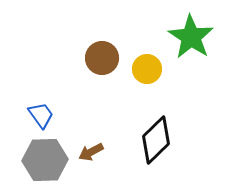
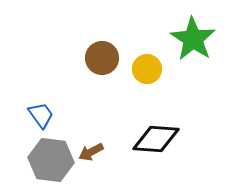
green star: moved 2 px right, 2 px down
black diamond: moved 1 px up; rotated 48 degrees clockwise
gray hexagon: moved 6 px right; rotated 9 degrees clockwise
